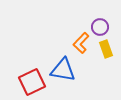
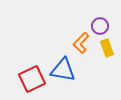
purple circle: moved 1 px up
yellow rectangle: moved 1 px right, 1 px up
red square: moved 3 px up
